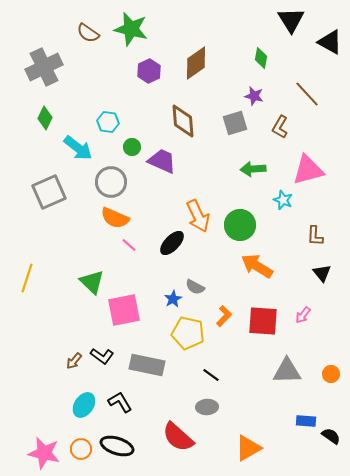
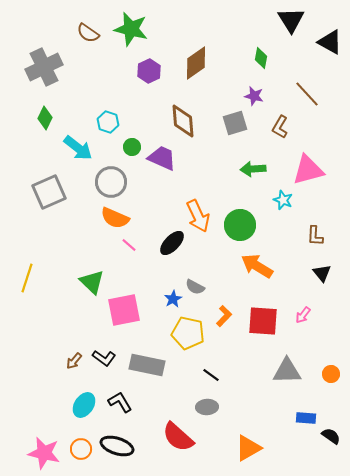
cyan hexagon at (108, 122): rotated 10 degrees clockwise
purple trapezoid at (162, 161): moved 3 px up
black L-shape at (102, 356): moved 2 px right, 2 px down
blue rectangle at (306, 421): moved 3 px up
